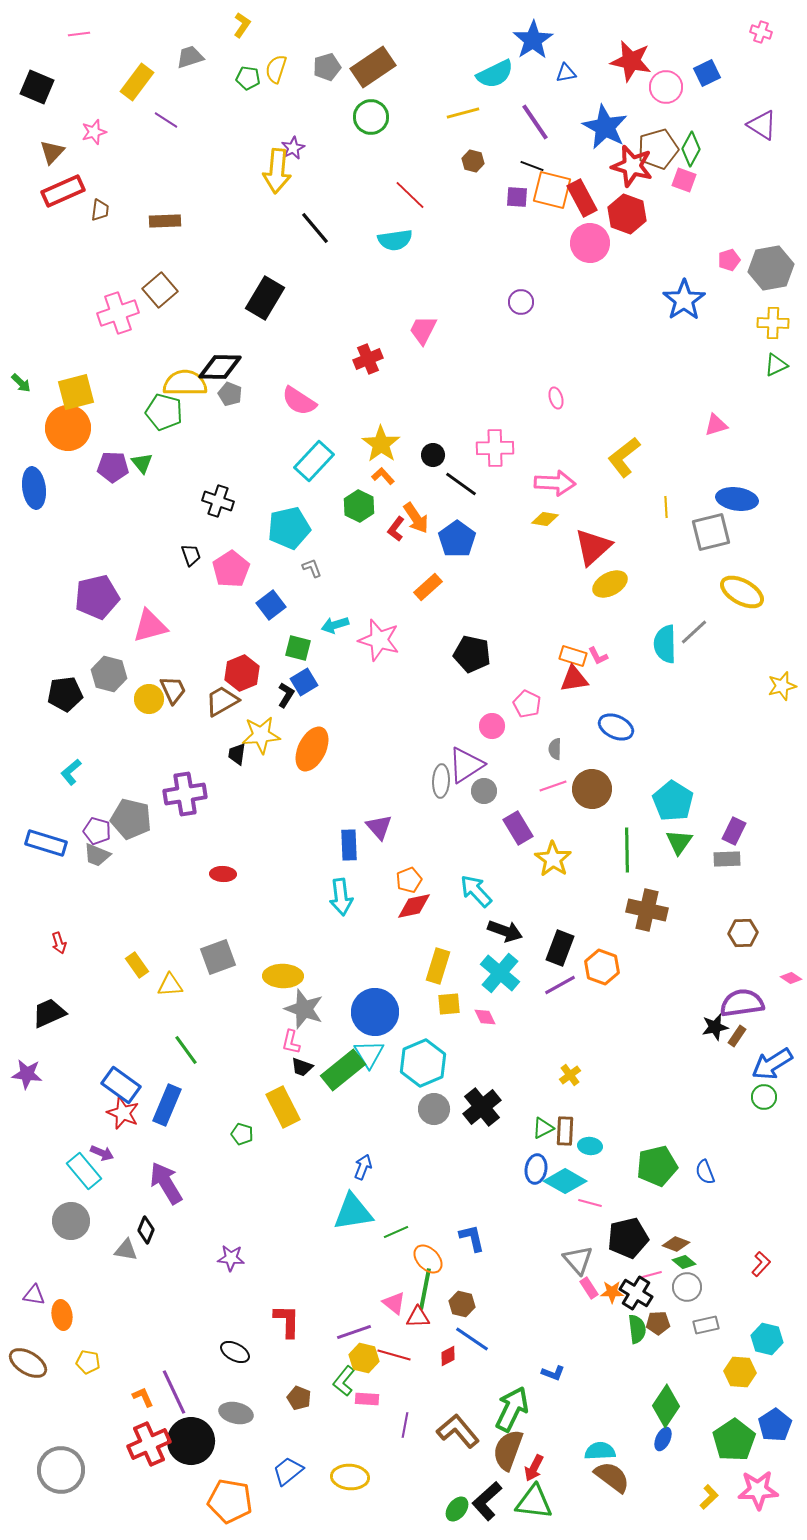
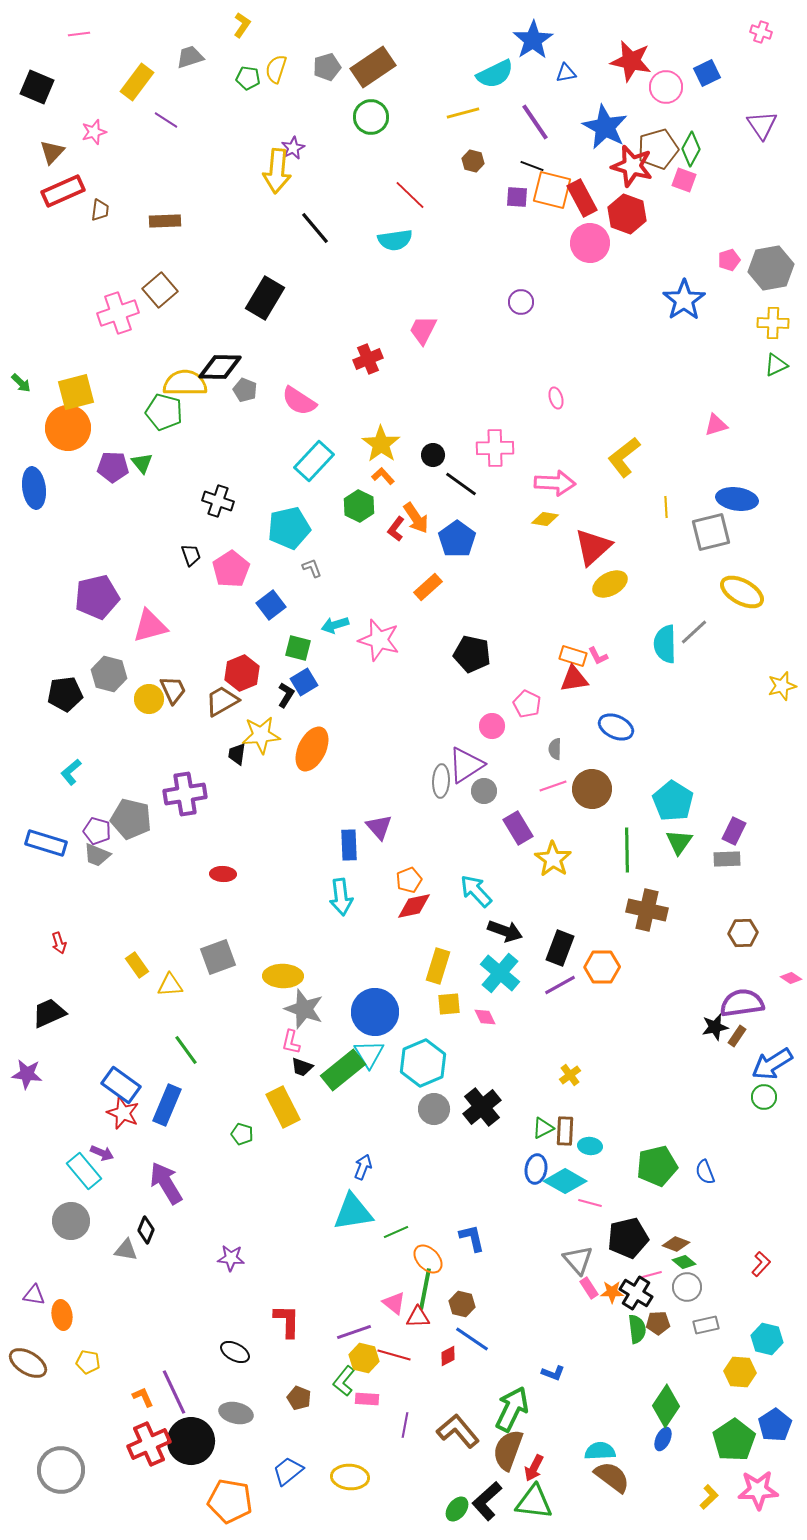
purple triangle at (762, 125): rotated 24 degrees clockwise
gray pentagon at (230, 394): moved 15 px right, 4 px up
orange hexagon at (602, 967): rotated 20 degrees counterclockwise
